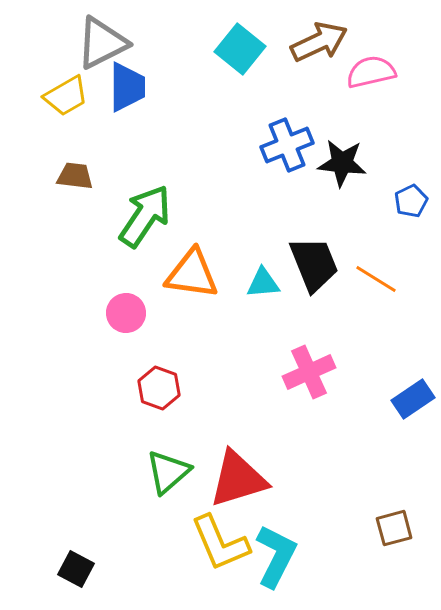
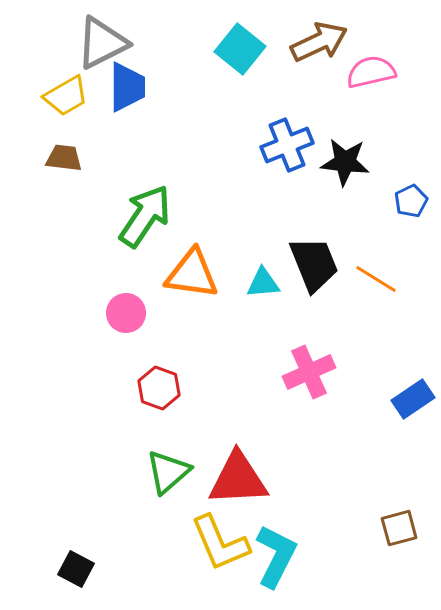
black star: moved 3 px right, 1 px up
brown trapezoid: moved 11 px left, 18 px up
red triangle: rotated 14 degrees clockwise
brown square: moved 5 px right
